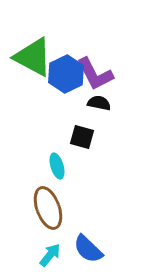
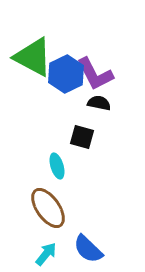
brown ellipse: rotated 15 degrees counterclockwise
cyan arrow: moved 4 px left, 1 px up
